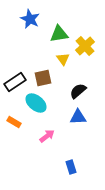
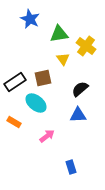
yellow cross: moved 1 px right; rotated 12 degrees counterclockwise
black semicircle: moved 2 px right, 2 px up
blue triangle: moved 2 px up
